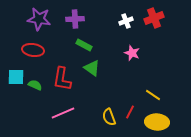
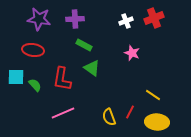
green semicircle: rotated 24 degrees clockwise
